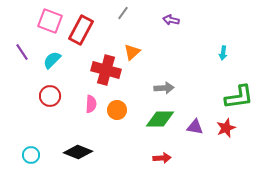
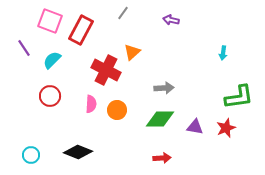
purple line: moved 2 px right, 4 px up
red cross: rotated 12 degrees clockwise
